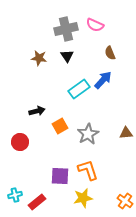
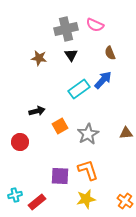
black triangle: moved 4 px right, 1 px up
yellow star: moved 3 px right, 1 px down
